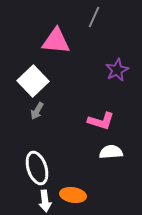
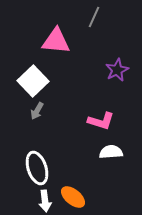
orange ellipse: moved 2 px down; rotated 30 degrees clockwise
